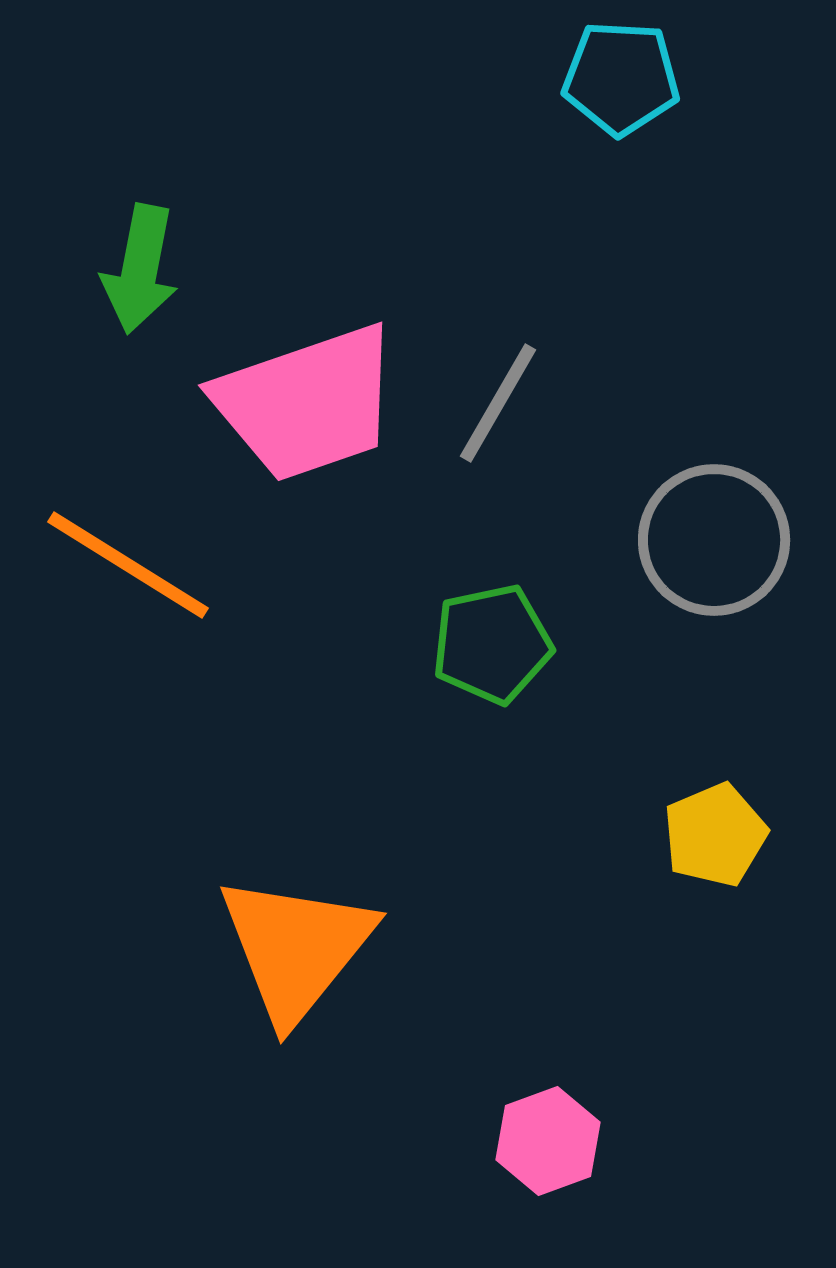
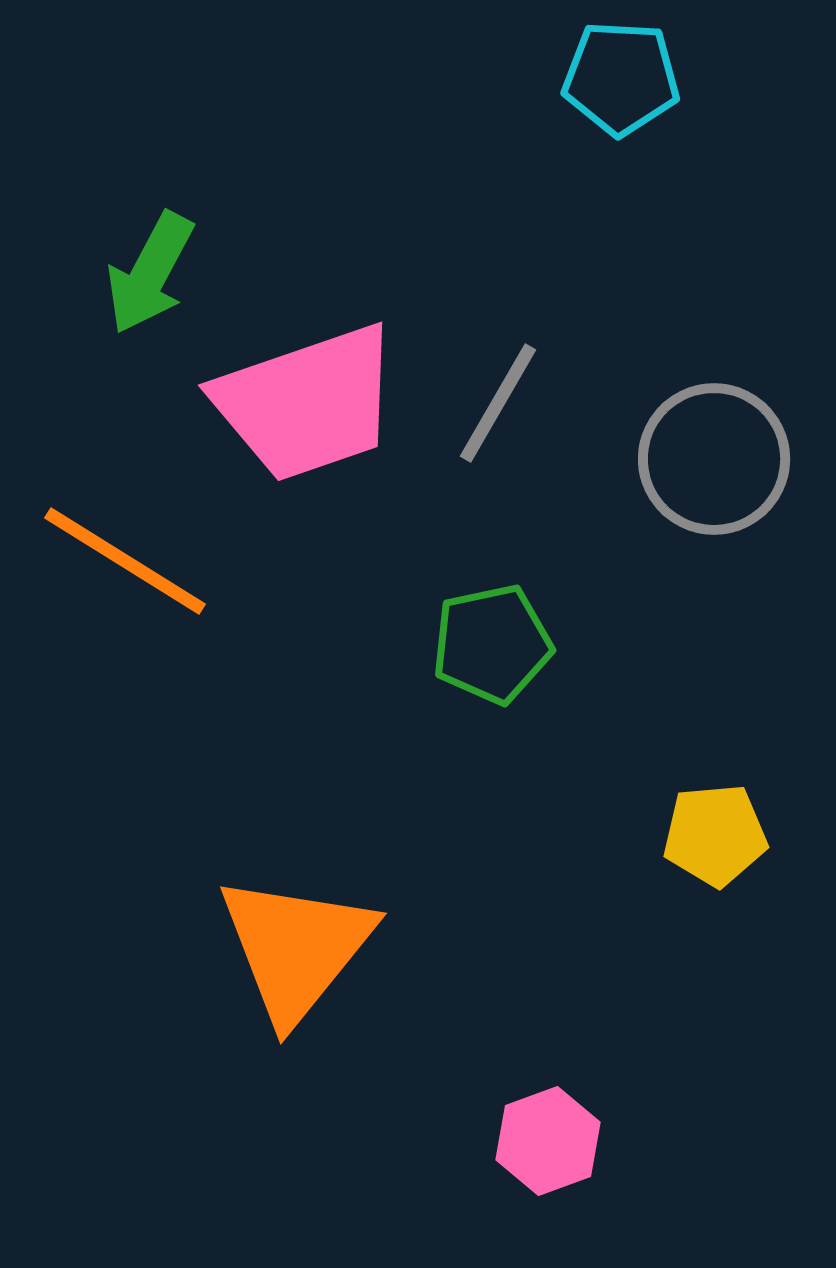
green arrow: moved 10 px right, 4 px down; rotated 17 degrees clockwise
gray circle: moved 81 px up
orange line: moved 3 px left, 4 px up
yellow pentagon: rotated 18 degrees clockwise
